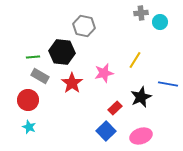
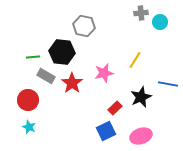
gray rectangle: moved 6 px right
blue square: rotated 18 degrees clockwise
